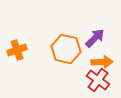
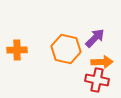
orange cross: rotated 18 degrees clockwise
red cross: moved 1 px left; rotated 25 degrees counterclockwise
